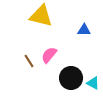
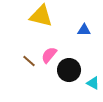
brown line: rotated 16 degrees counterclockwise
black circle: moved 2 px left, 8 px up
